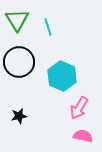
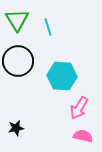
black circle: moved 1 px left, 1 px up
cyan hexagon: rotated 20 degrees counterclockwise
black star: moved 3 px left, 12 px down
